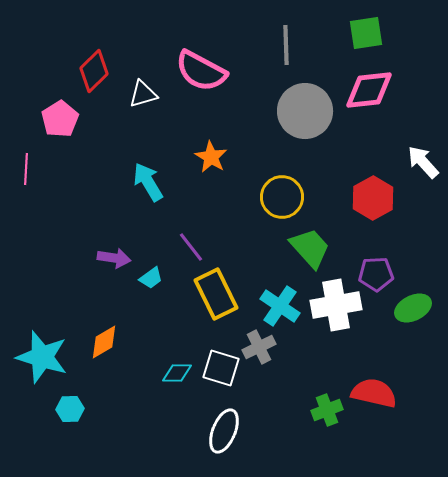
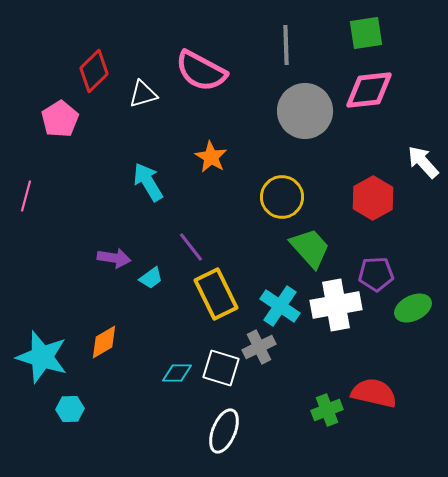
pink line: moved 27 px down; rotated 12 degrees clockwise
